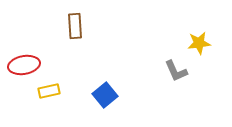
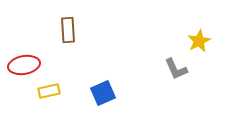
brown rectangle: moved 7 px left, 4 px down
yellow star: moved 2 px up; rotated 20 degrees counterclockwise
gray L-shape: moved 2 px up
blue square: moved 2 px left, 2 px up; rotated 15 degrees clockwise
